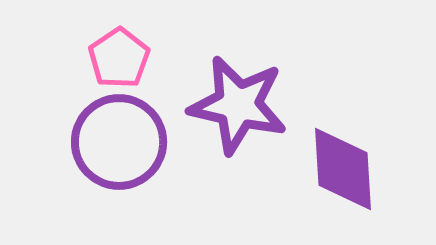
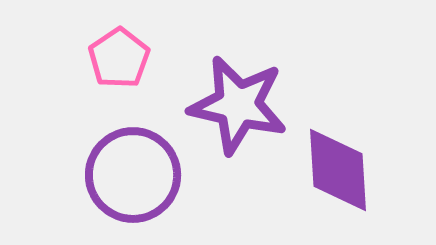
purple circle: moved 14 px right, 33 px down
purple diamond: moved 5 px left, 1 px down
